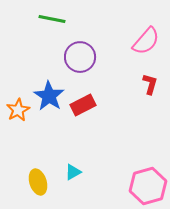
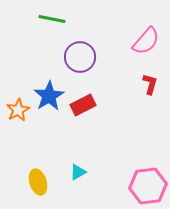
blue star: rotated 8 degrees clockwise
cyan triangle: moved 5 px right
pink hexagon: rotated 9 degrees clockwise
